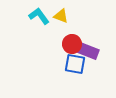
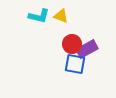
cyan L-shape: rotated 140 degrees clockwise
purple rectangle: moved 1 px left, 2 px up; rotated 50 degrees counterclockwise
